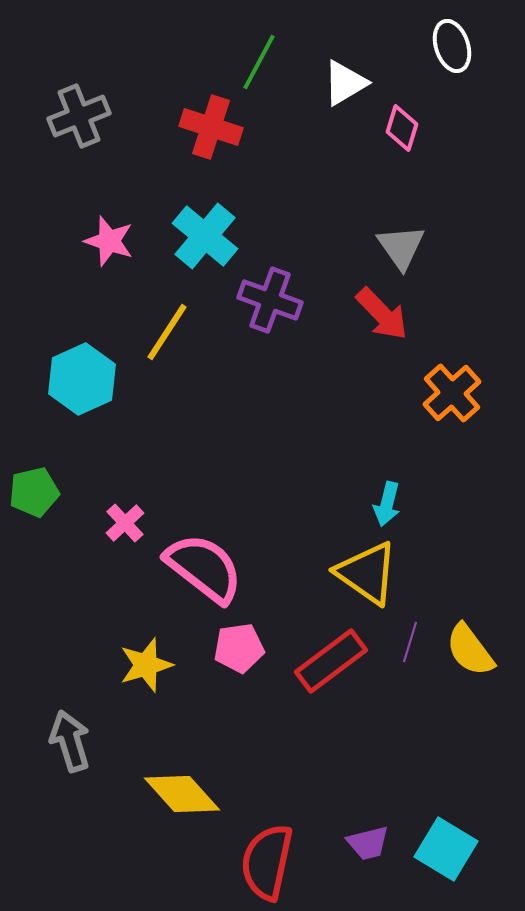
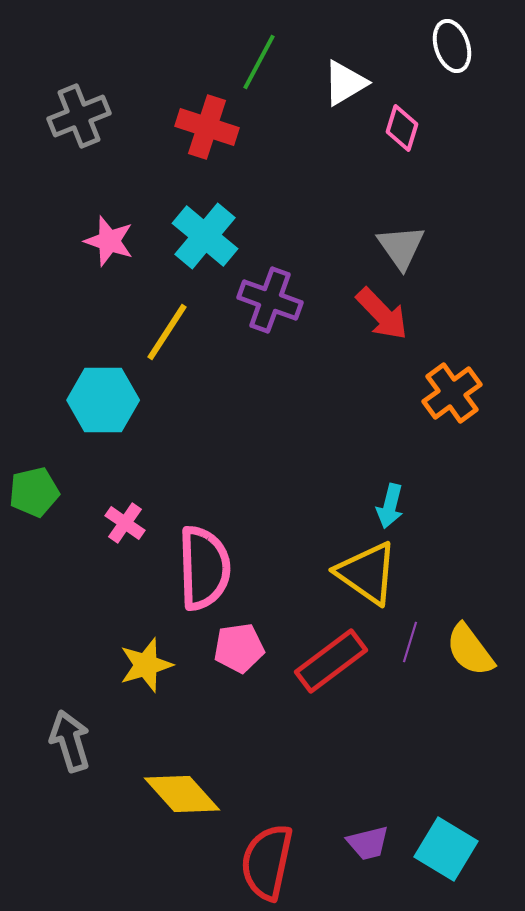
red cross: moved 4 px left
cyan hexagon: moved 21 px right, 21 px down; rotated 24 degrees clockwise
orange cross: rotated 6 degrees clockwise
cyan arrow: moved 3 px right, 2 px down
pink cross: rotated 12 degrees counterclockwise
pink semicircle: rotated 50 degrees clockwise
